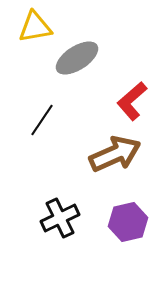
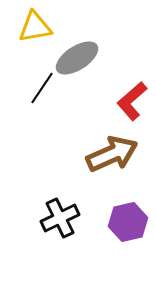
black line: moved 32 px up
brown arrow: moved 3 px left
